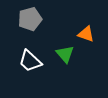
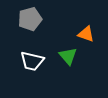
green triangle: moved 3 px right, 2 px down
white trapezoid: moved 2 px right; rotated 30 degrees counterclockwise
